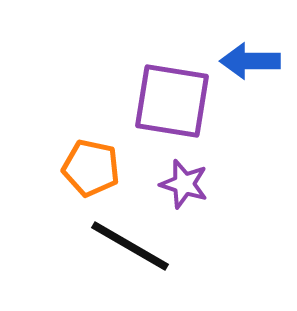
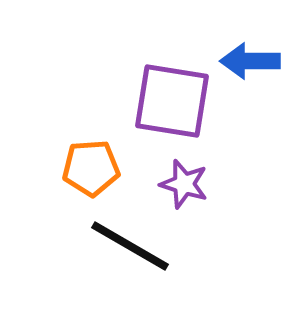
orange pentagon: rotated 16 degrees counterclockwise
